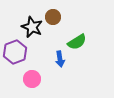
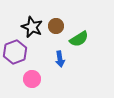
brown circle: moved 3 px right, 9 px down
green semicircle: moved 2 px right, 3 px up
